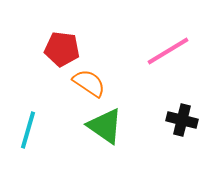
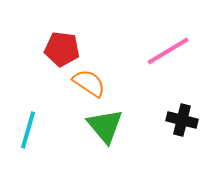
green triangle: rotated 15 degrees clockwise
